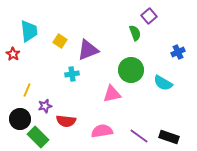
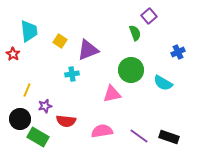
green rectangle: rotated 15 degrees counterclockwise
